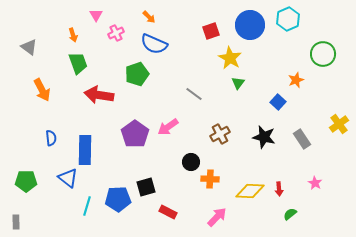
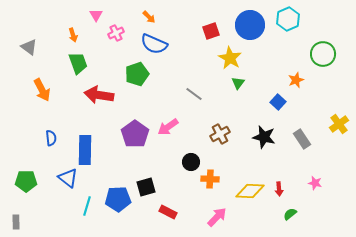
pink star at (315, 183): rotated 16 degrees counterclockwise
